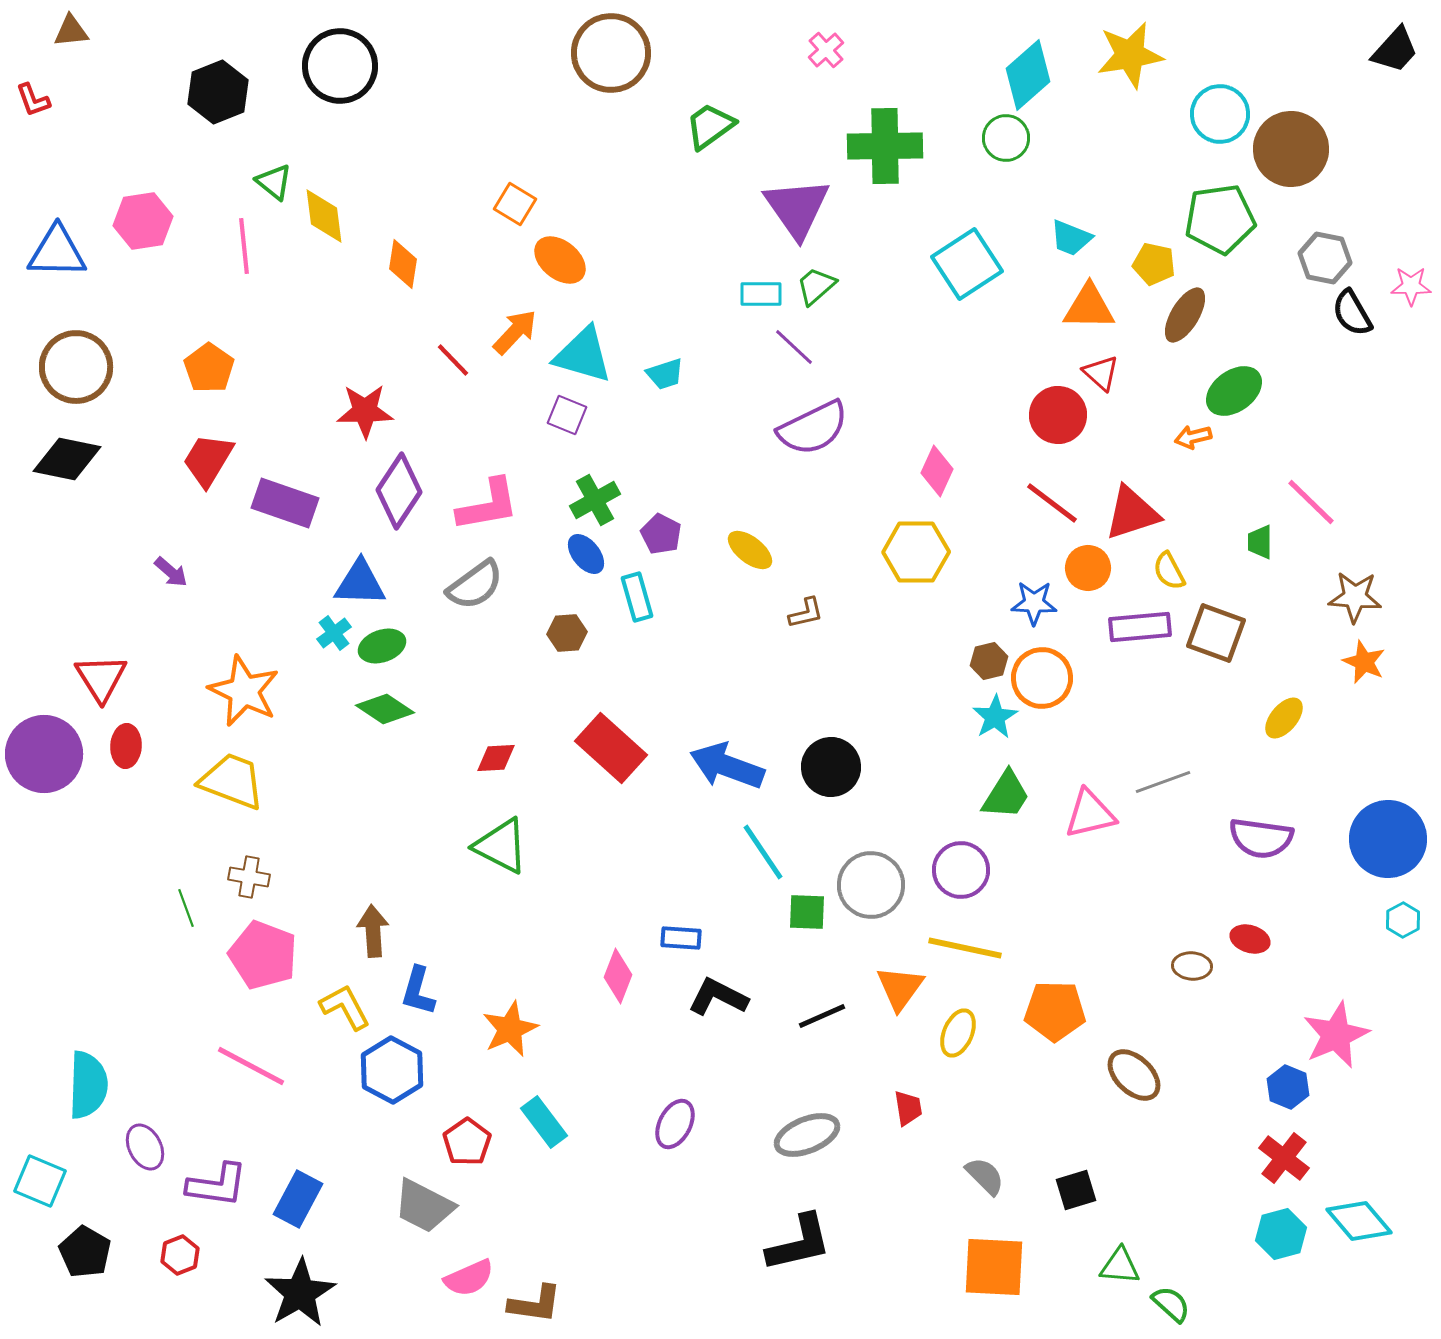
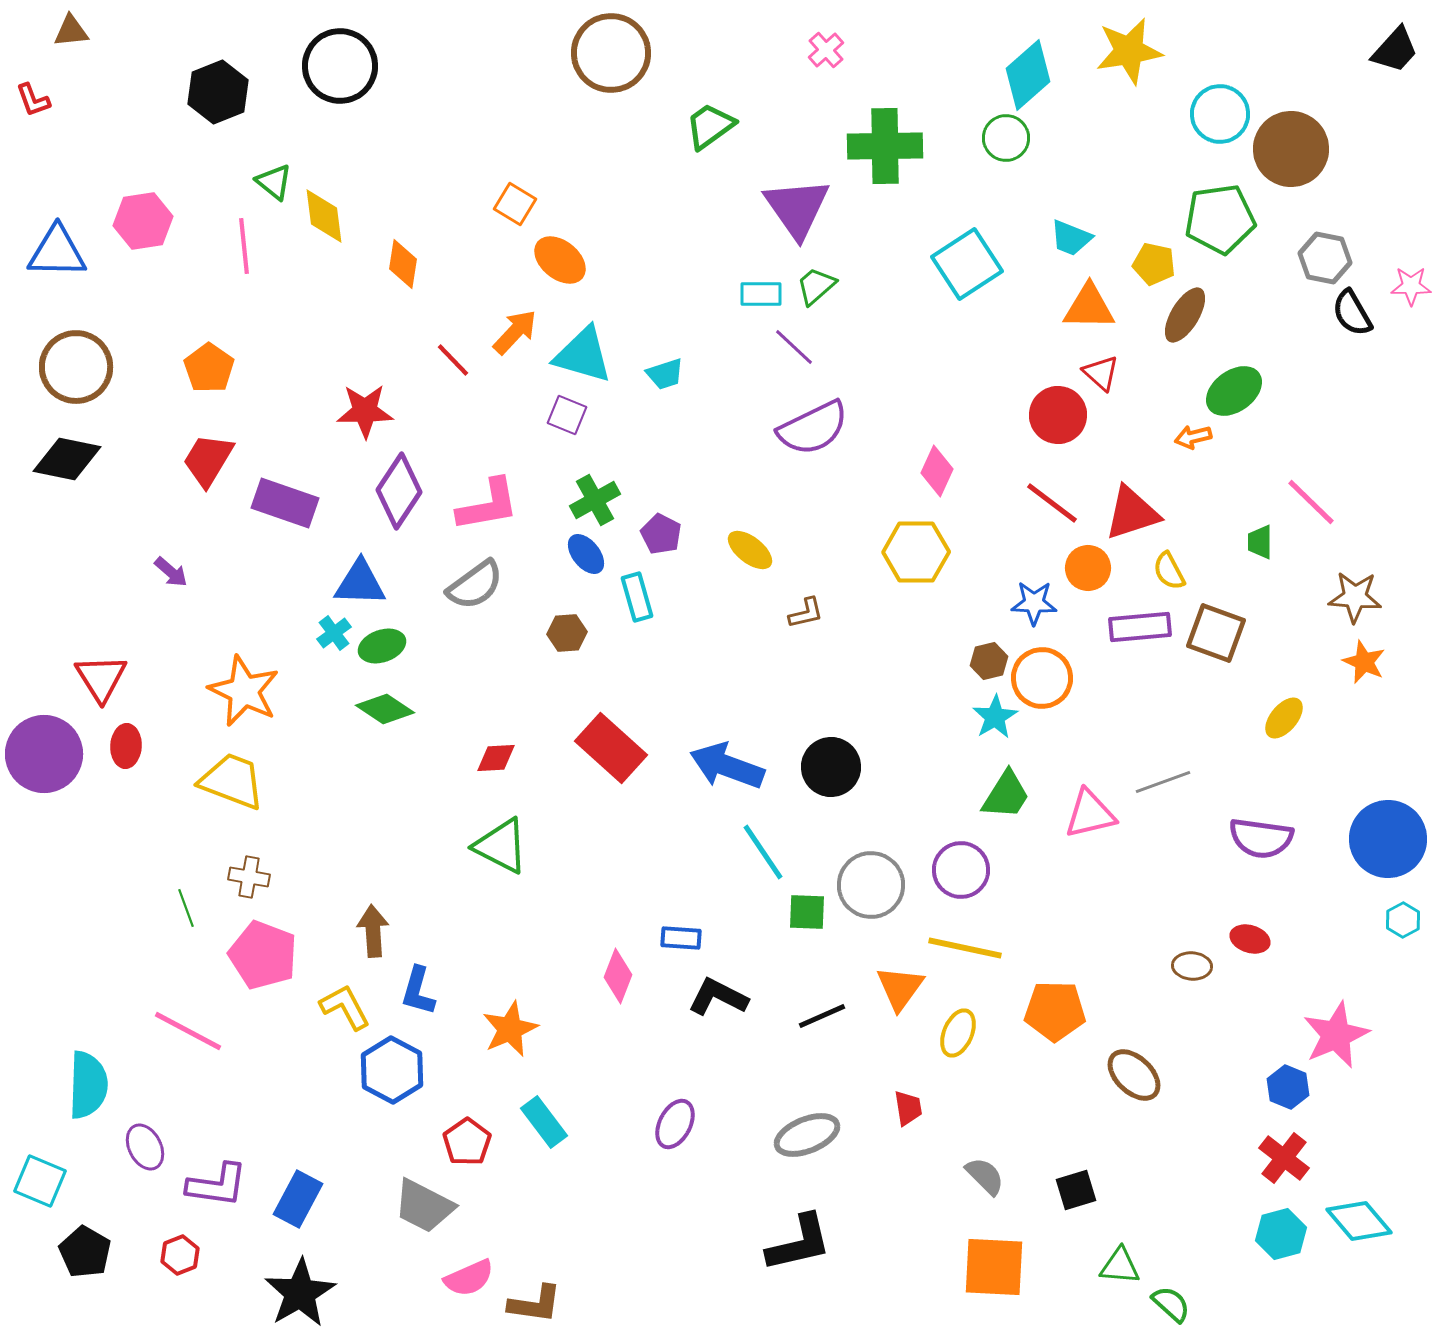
yellow star at (1130, 55): moved 1 px left, 4 px up
pink line at (251, 1066): moved 63 px left, 35 px up
